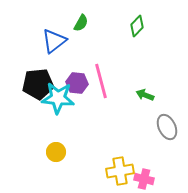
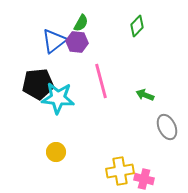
purple hexagon: moved 41 px up
